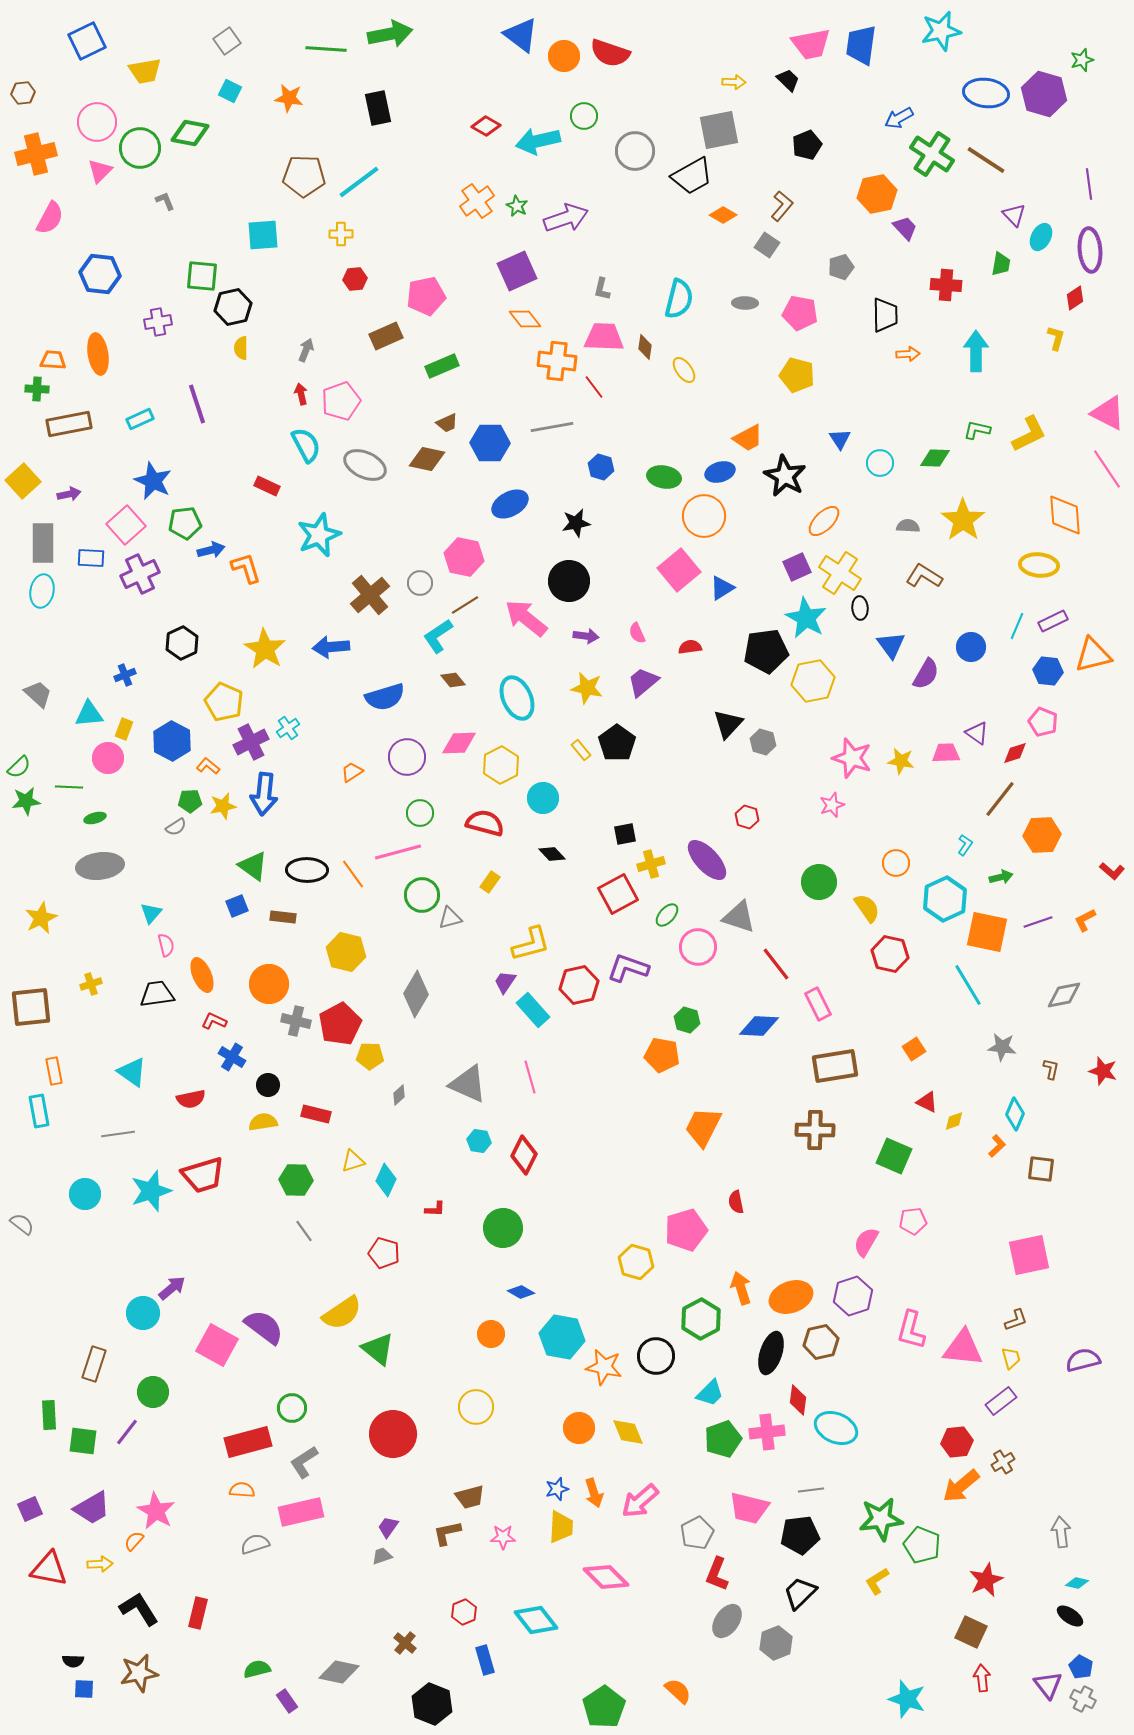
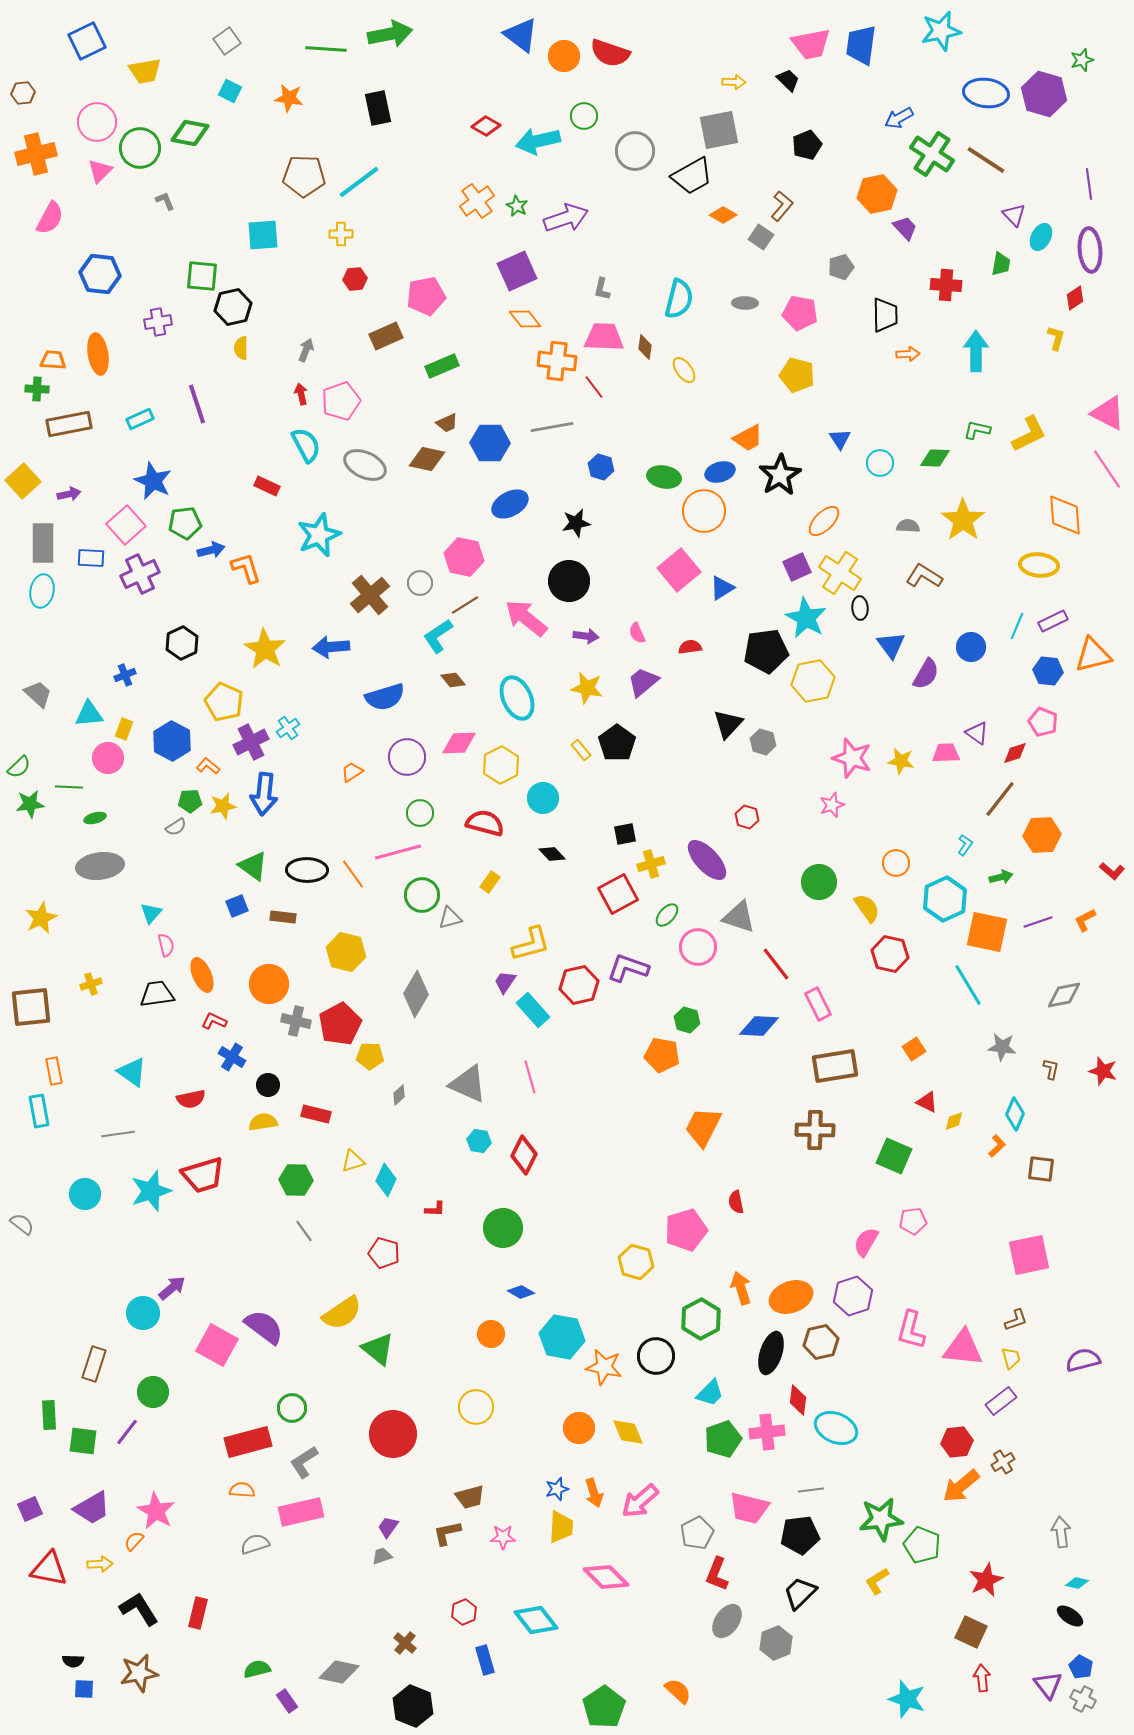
gray square at (767, 245): moved 6 px left, 8 px up
black star at (785, 476): moved 5 px left, 1 px up; rotated 12 degrees clockwise
orange circle at (704, 516): moved 5 px up
green star at (26, 801): moved 4 px right, 3 px down
black hexagon at (432, 1704): moved 19 px left, 2 px down
